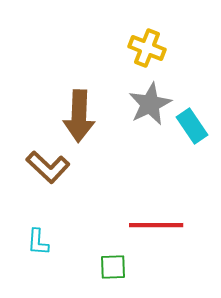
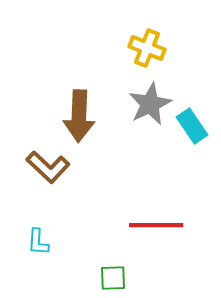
green square: moved 11 px down
